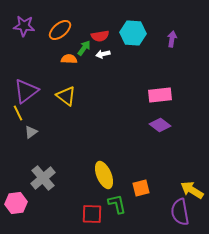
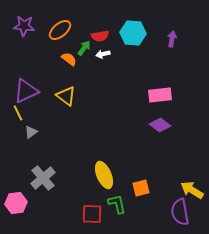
orange semicircle: rotated 35 degrees clockwise
purple triangle: rotated 12 degrees clockwise
